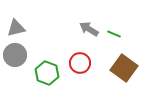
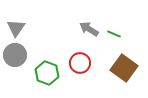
gray triangle: rotated 42 degrees counterclockwise
